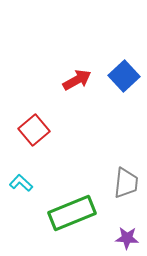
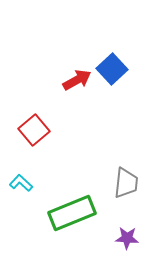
blue square: moved 12 px left, 7 px up
